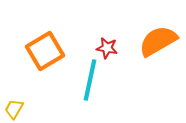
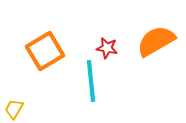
orange semicircle: moved 2 px left
cyan line: moved 1 px right, 1 px down; rotated 18 degrees counterclockwise
